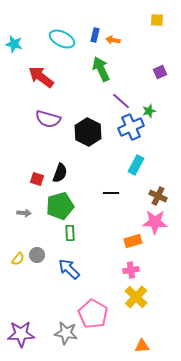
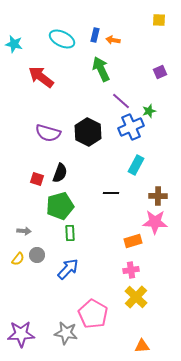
yellow square: moved 2 px right
purple semicircle: moved 14 px down
brown cross: rotated 24 degrees counterclockwise
gray arrow: moved 18 px down
blue arrow: moved 1 px left; rotated 90 degrees clockwise
